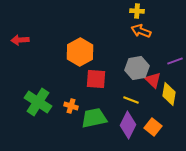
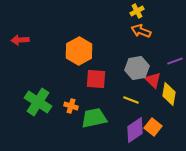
yellow cross: rotated 32 degrees counterclockwise
orange hexagon: moved 1 px left, 1 px up
purple diamond: moved 7 px right, 5 px down; rotated 28 degrees clockwise
